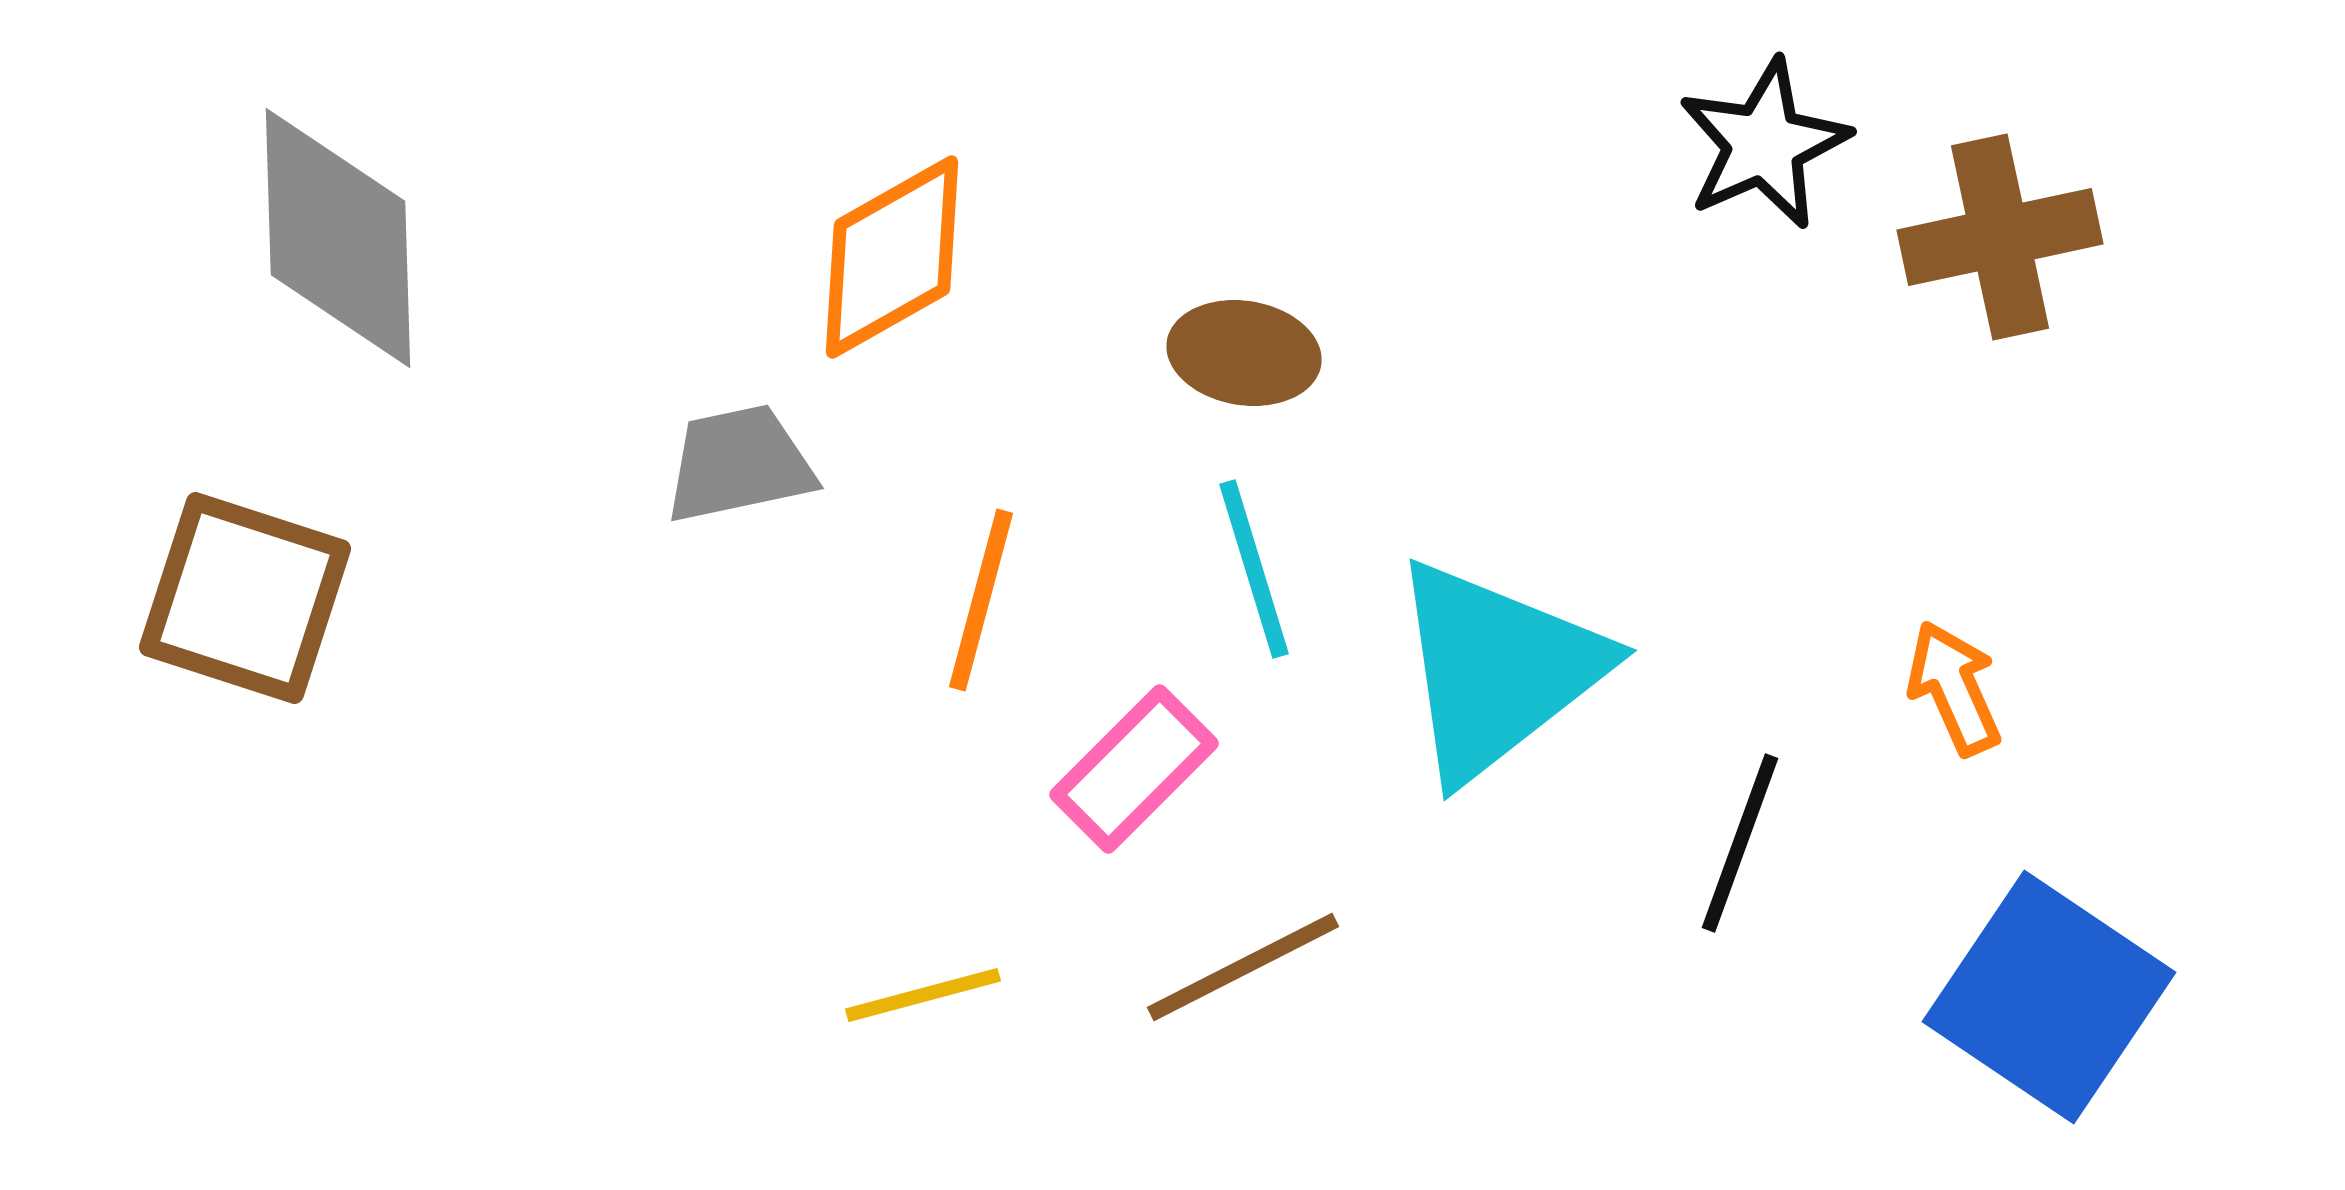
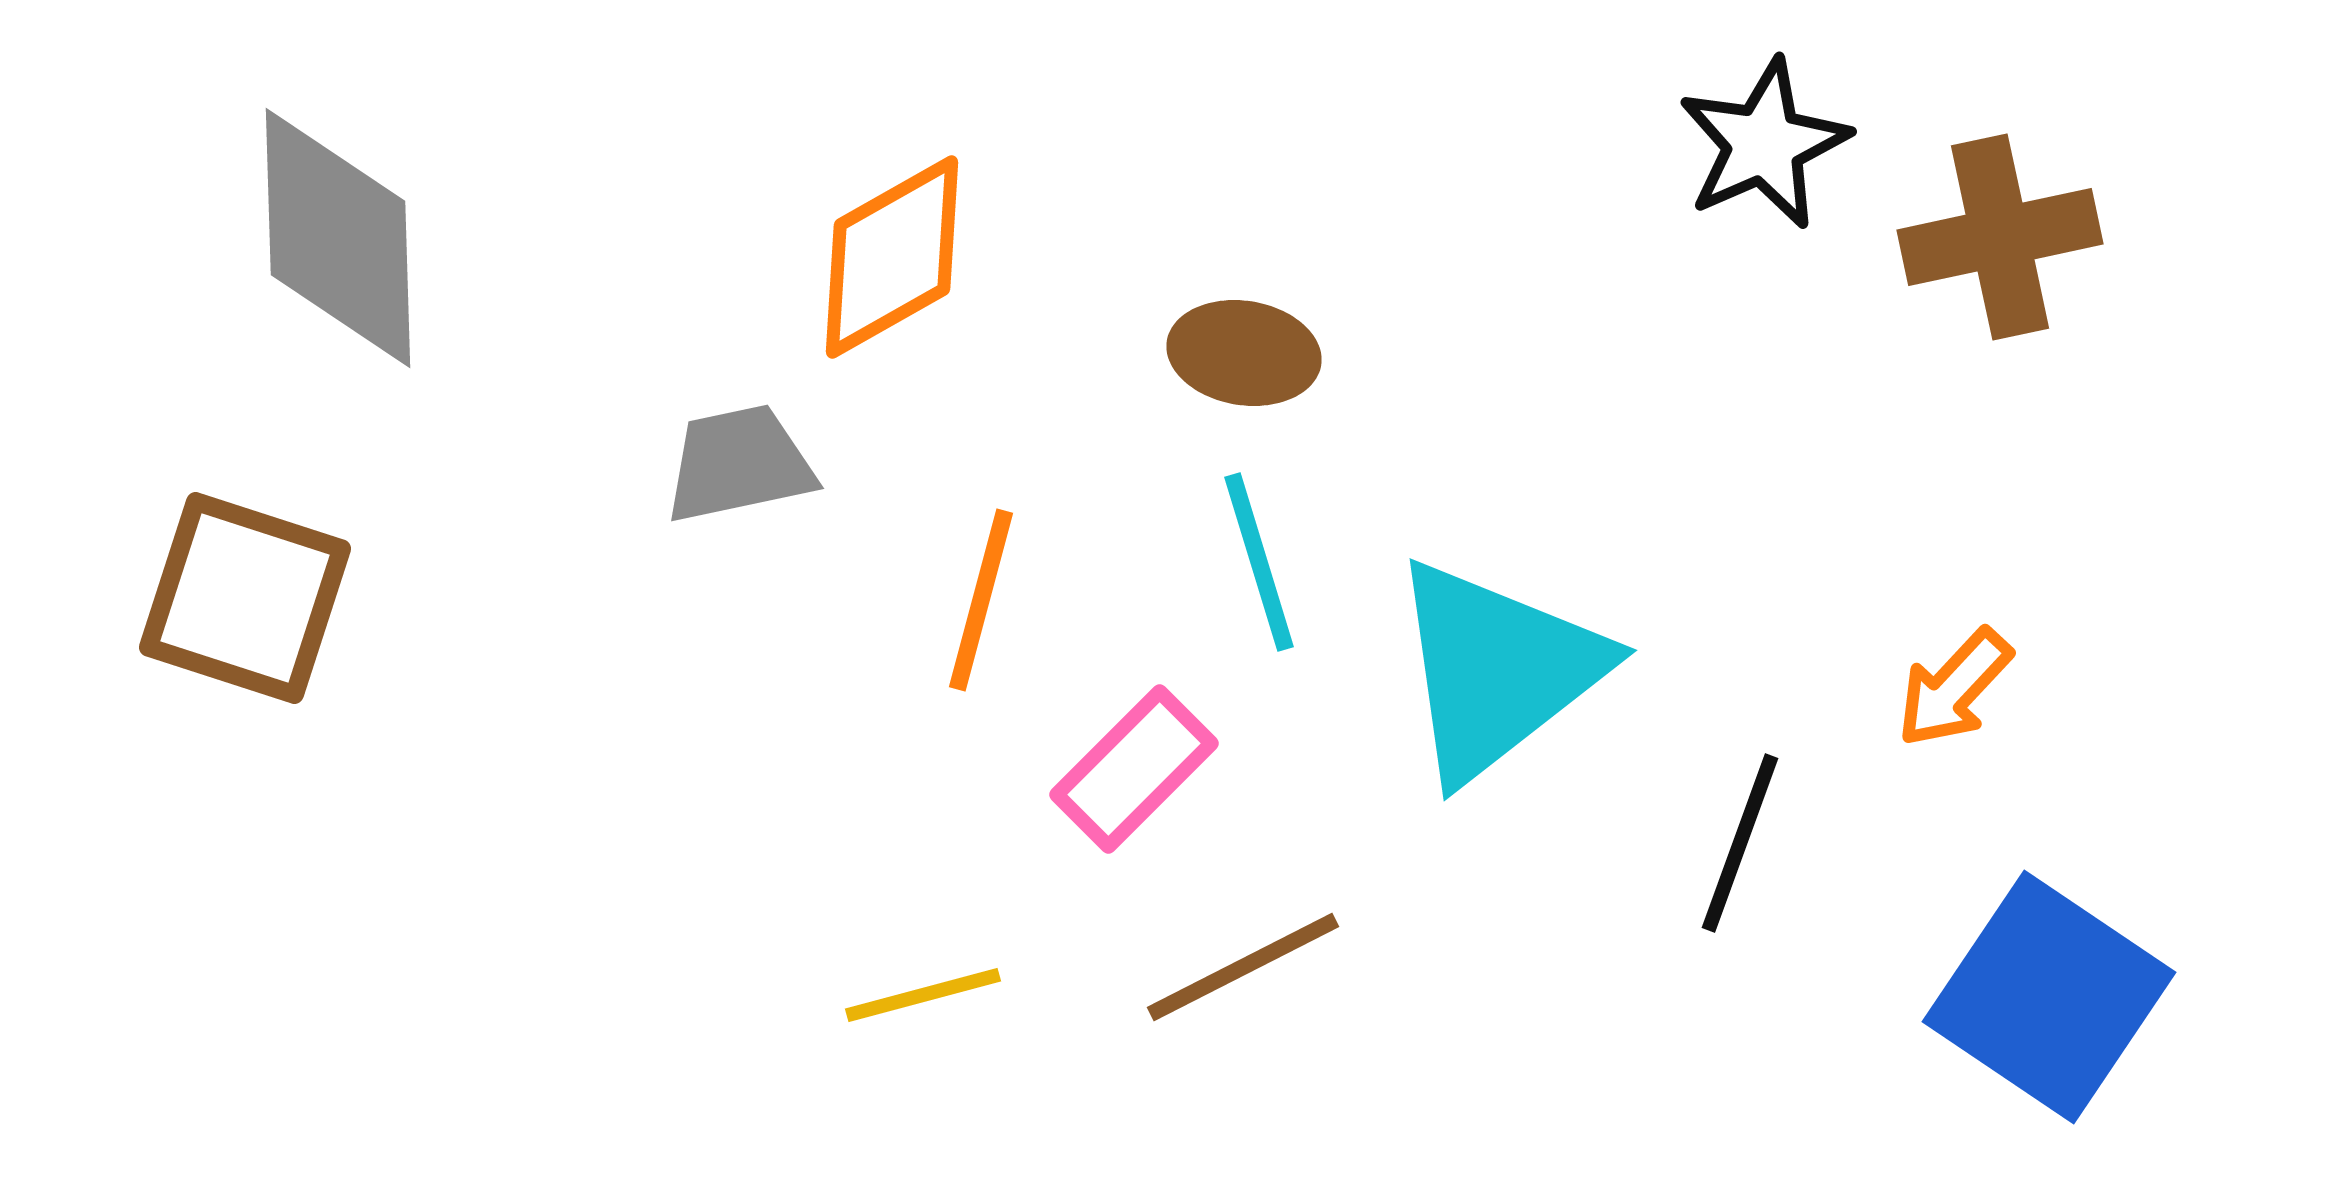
cyan line: moved 5 px right, 7 px up
orange arrow: rotated 113 degrees counterclockwise
